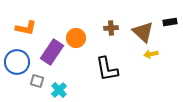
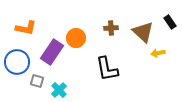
black rectangle: rotated 64 degrees clockwise
yellow arrow: moved 7 px right, 1 px up
